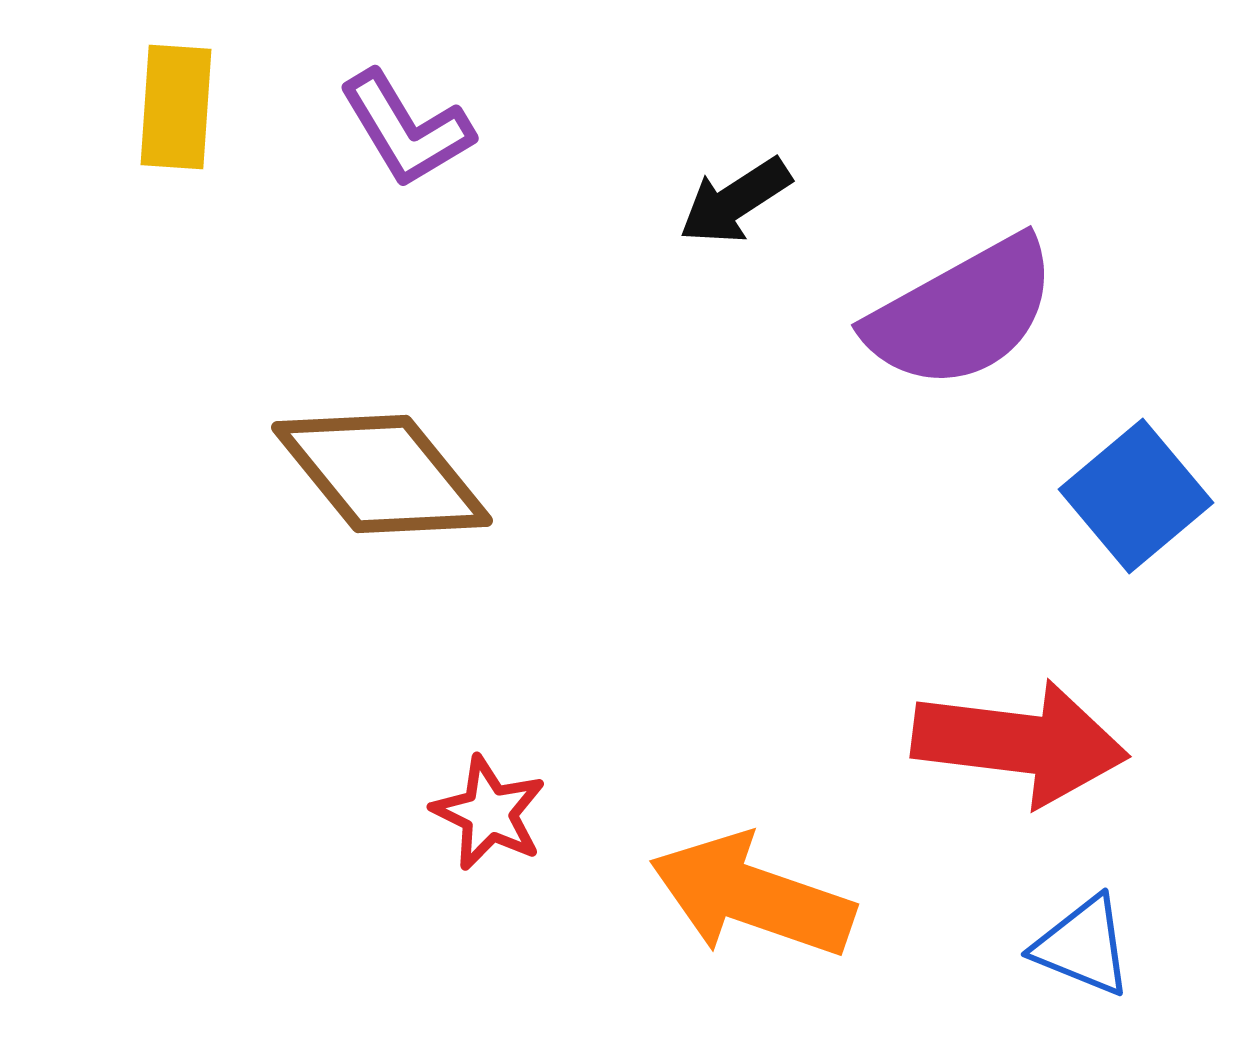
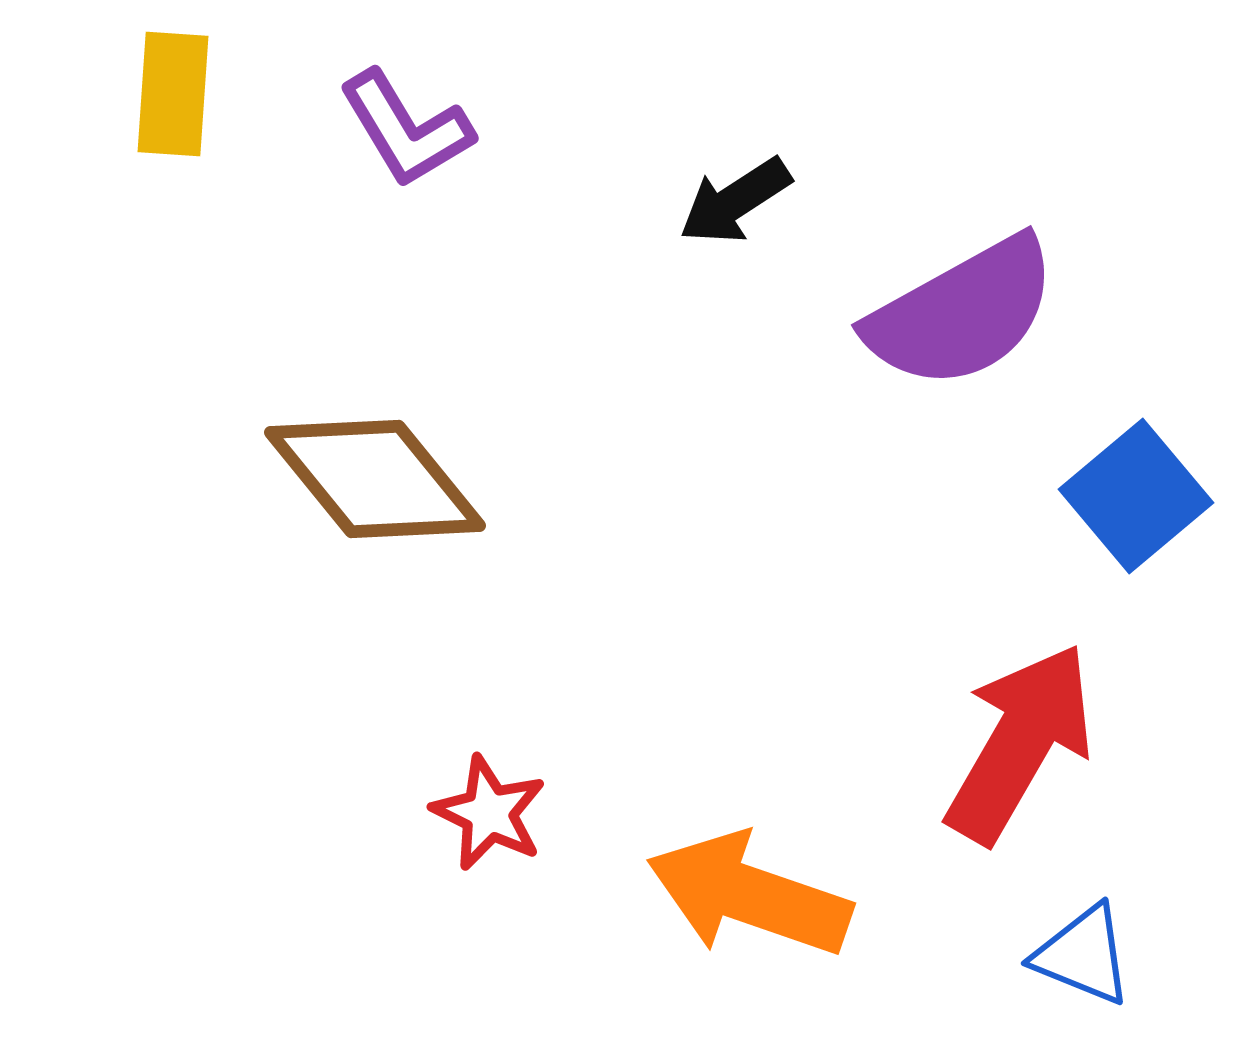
yellow rectangle: moved 3 px left, 13 px up
brown diamond: moved 7 px left, 5 px down
red arrow: rotated 67 degrees counterclockwise
orange arrow: moved 3 px left, 1 px up
blue triangle: moved 9 px down
